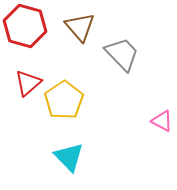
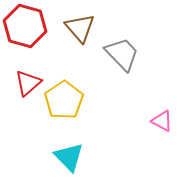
brown triangle: moved 1 px down
